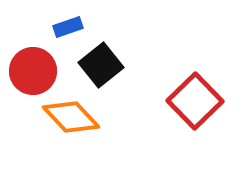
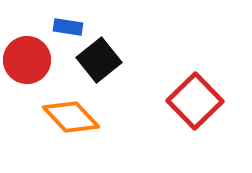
blue rectangle: rotated 28 degrees clockwise
black square: moved 2 px left, 5 px up
red circle: moved 6 px left, 11 px up
